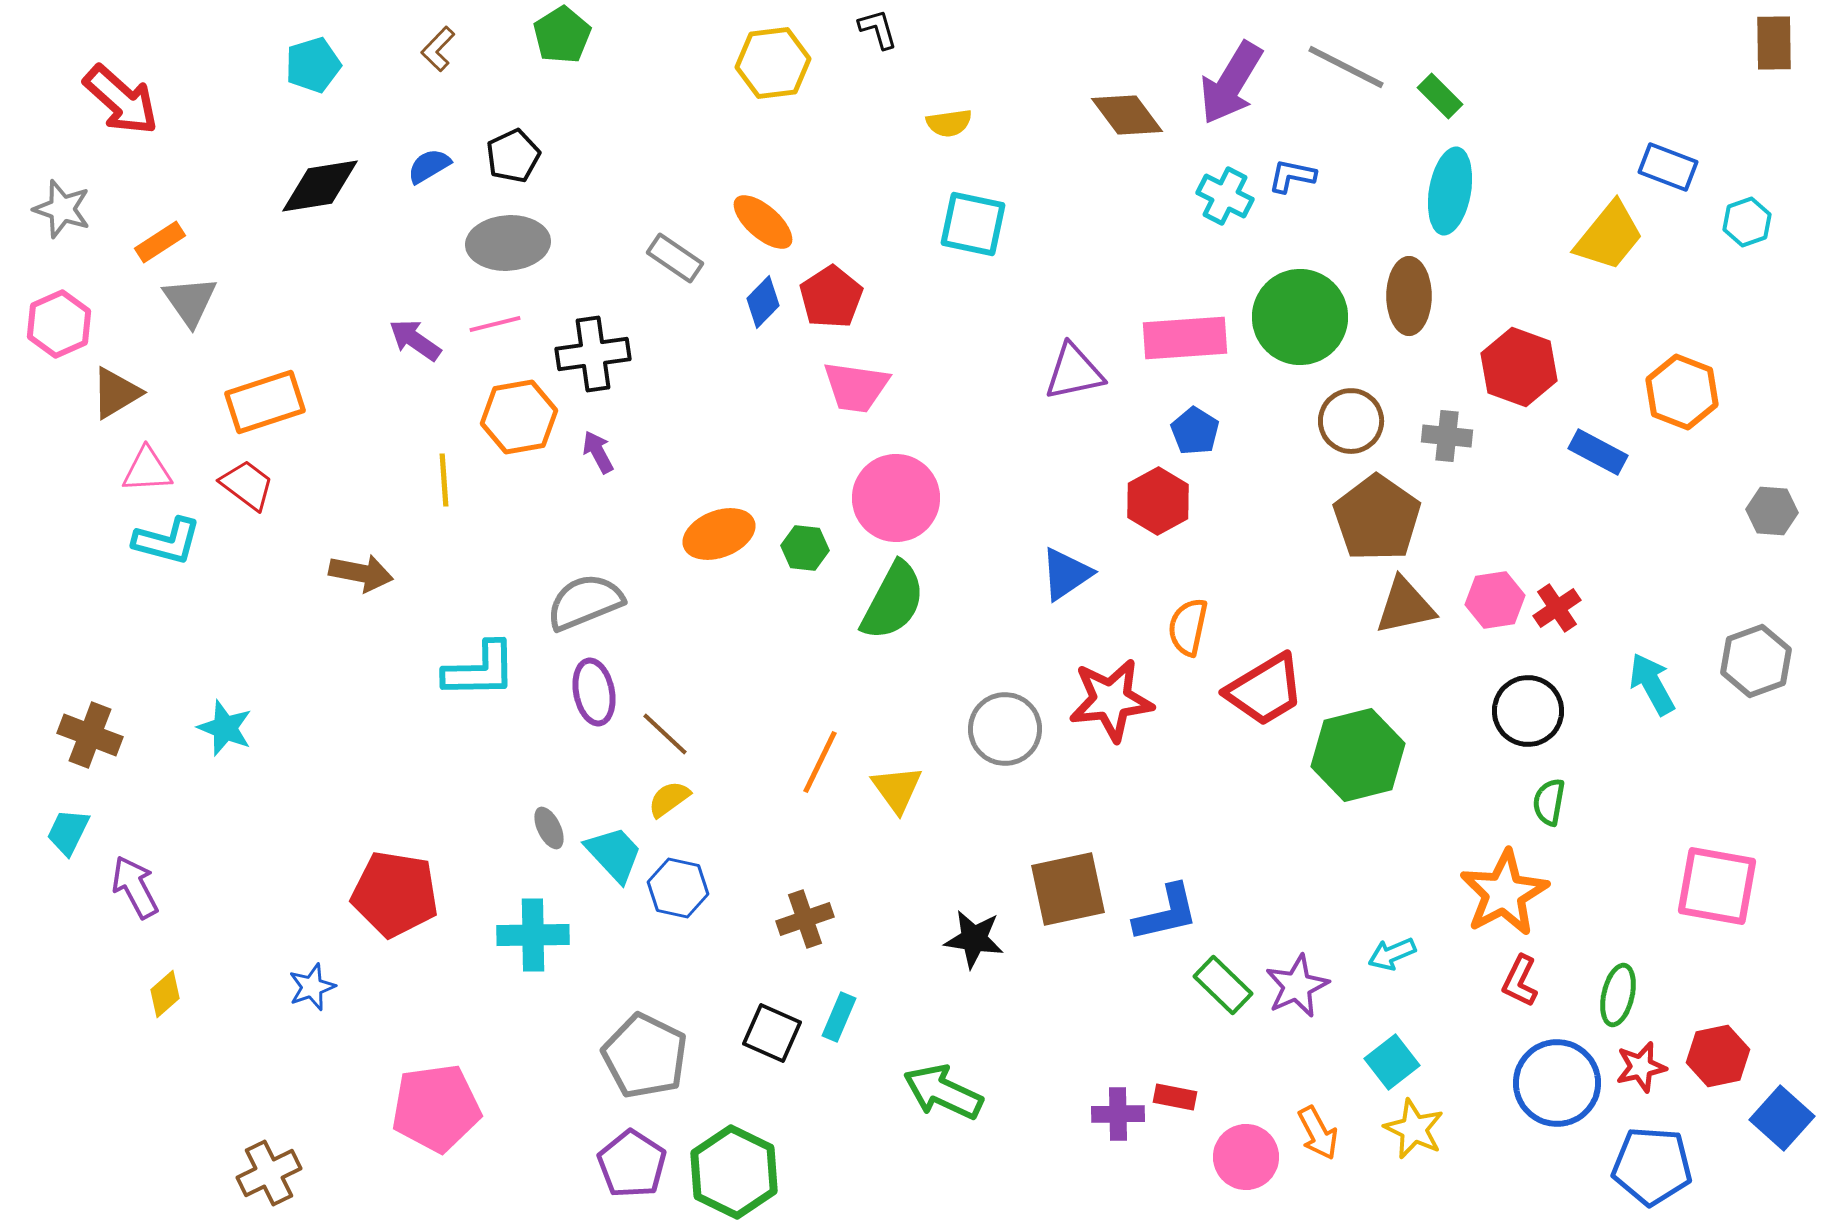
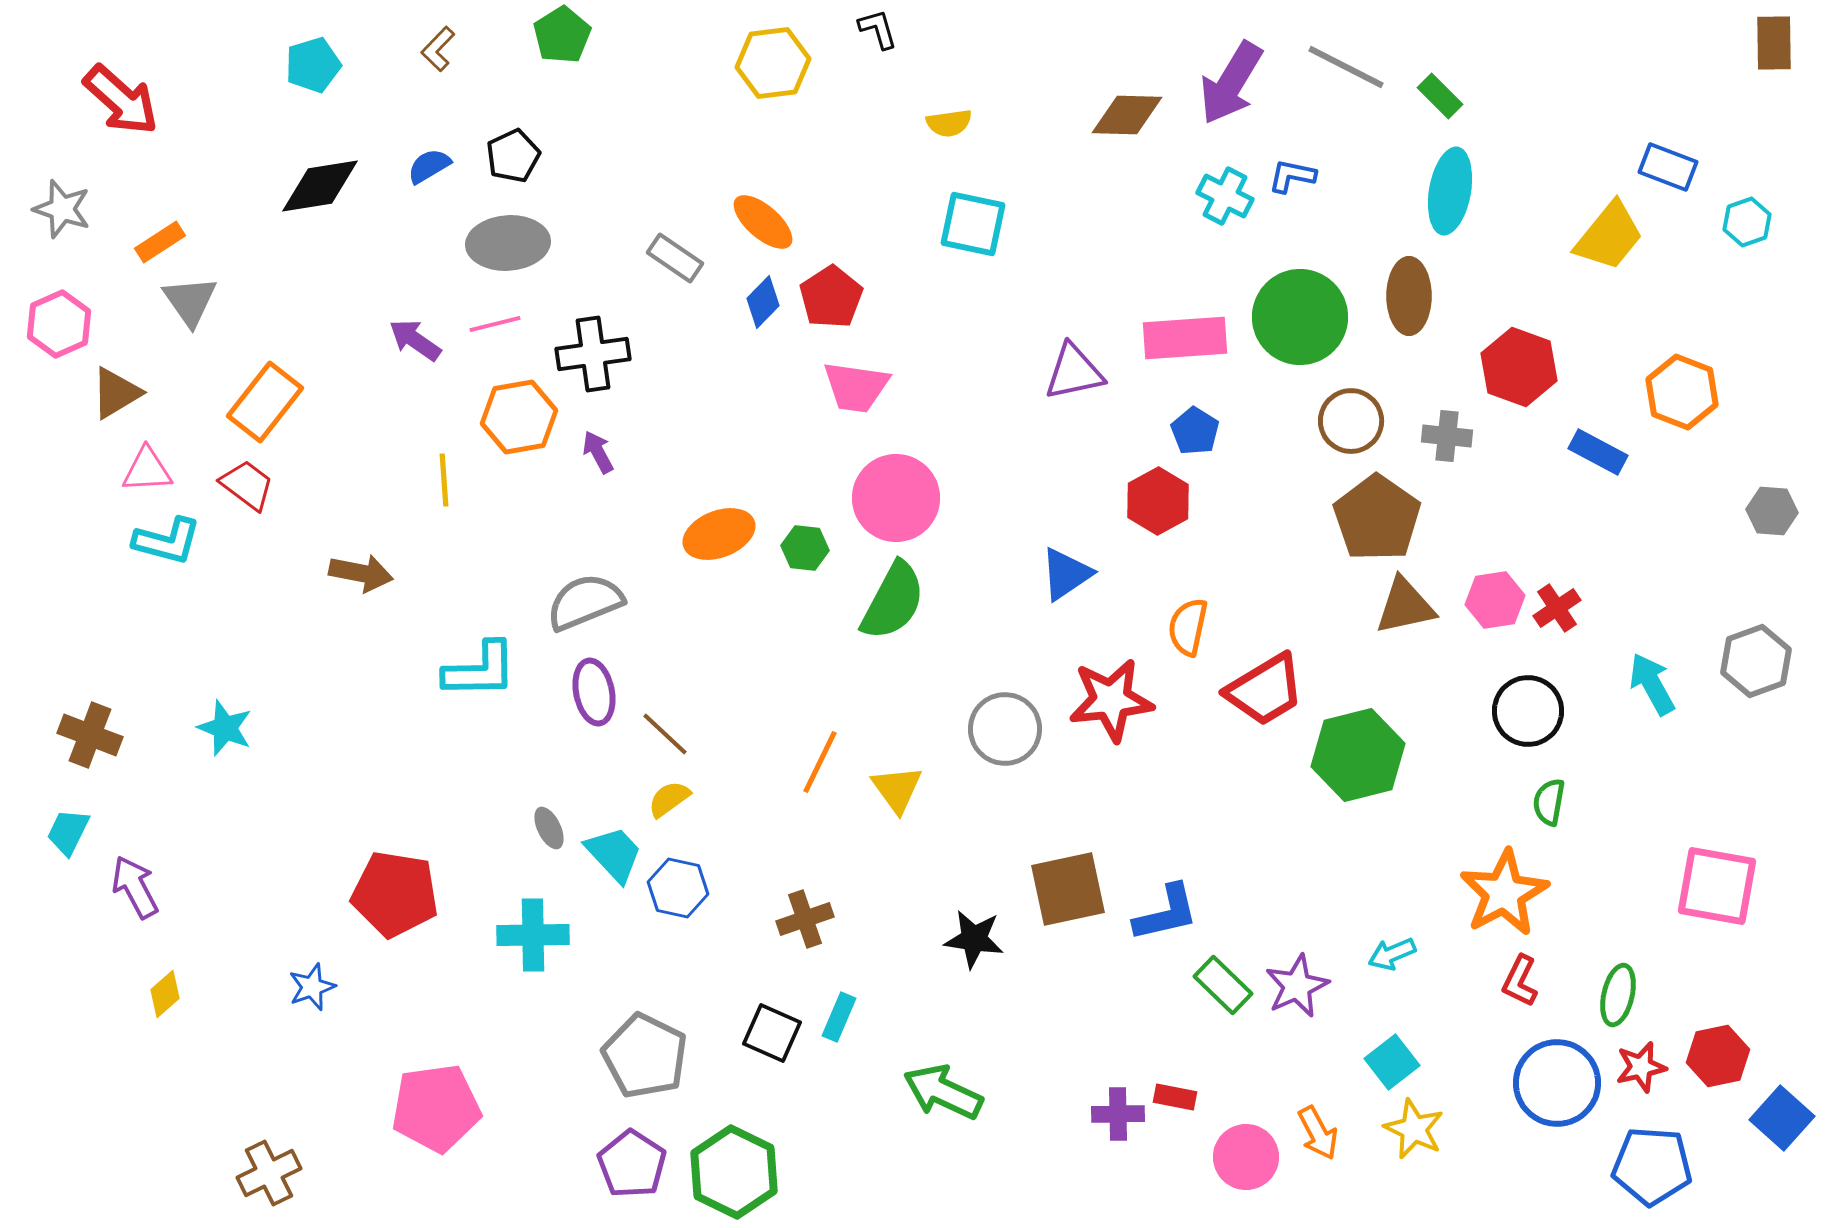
brown diamond at (1127, 115): rotated 52 degrees counterclockwise
orange rectangle at (265, 402): rotated 34 degrees counterclockwise
